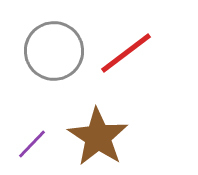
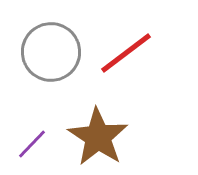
gray circle: moved 3 px left, 1 px down
